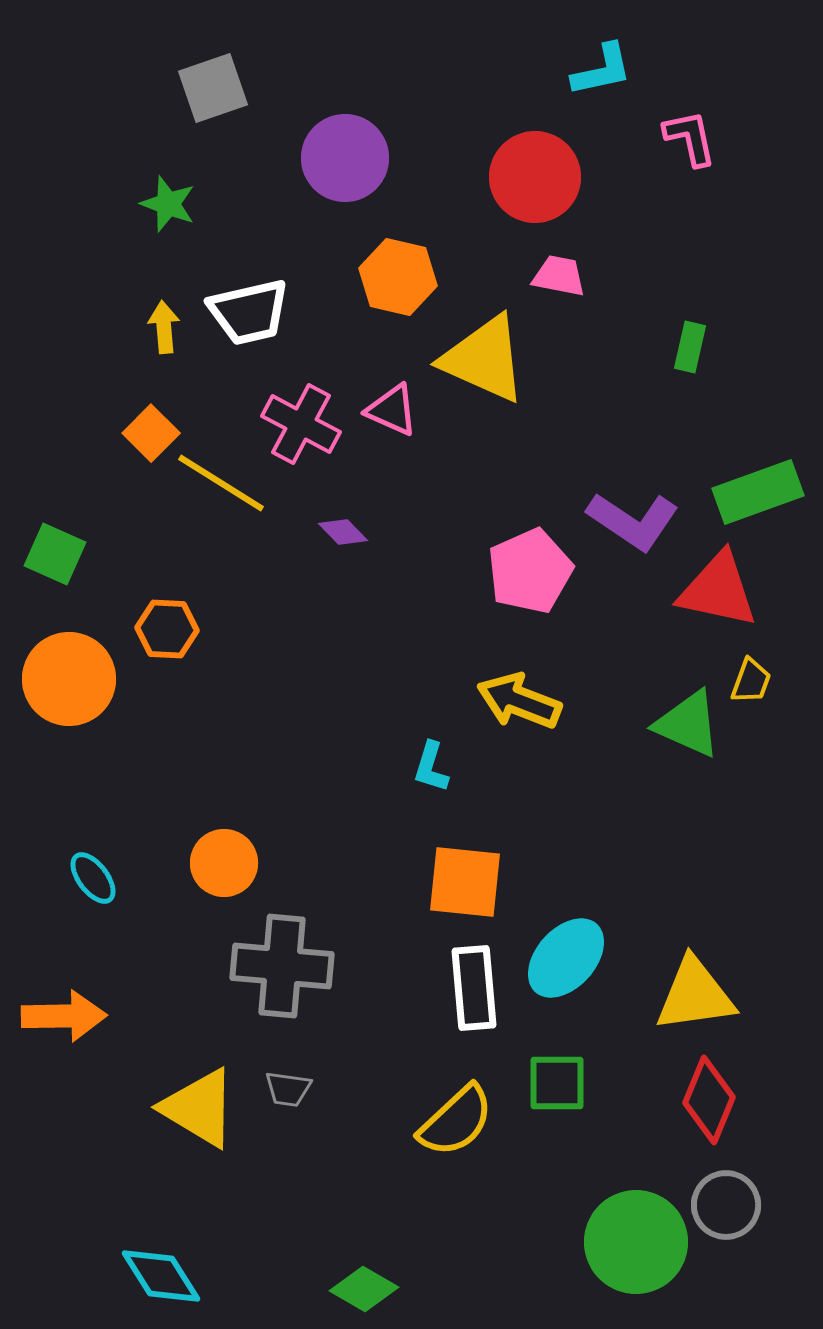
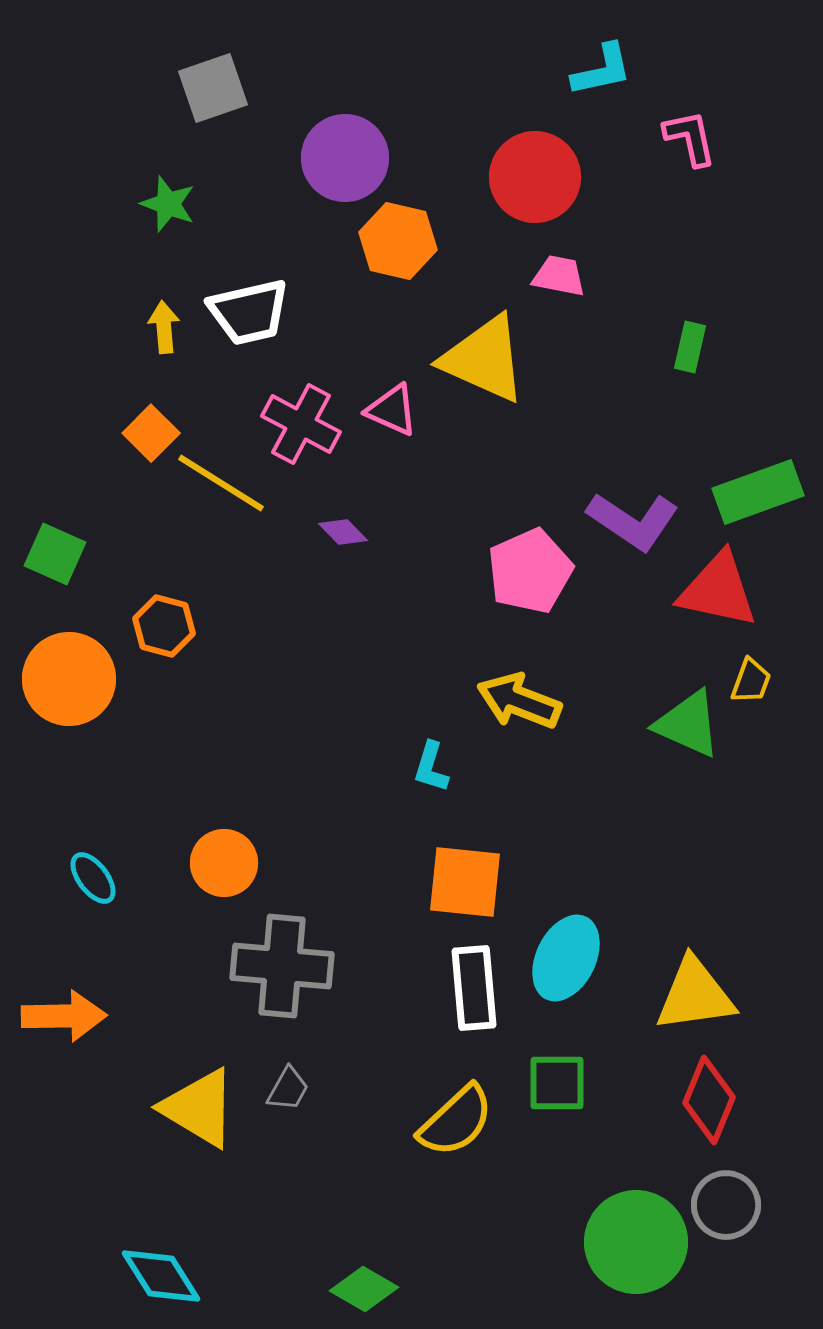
orange hexagon at (398, 277): moved 36 px up
orange hexagon at (167, 629): moved 3 px left, 3 px up; rotated 12 degrees clockwise
cyan ellipse at (566, 958): rotated 16 degrees counterclockwise
gray trapezoid at (288, 1089): rotated 69 degrees counterclockwise
